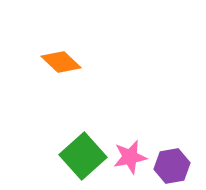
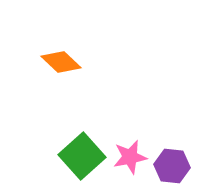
green square: moved 1 px left
purple hexagon: rotated 16 degrees clockwise
